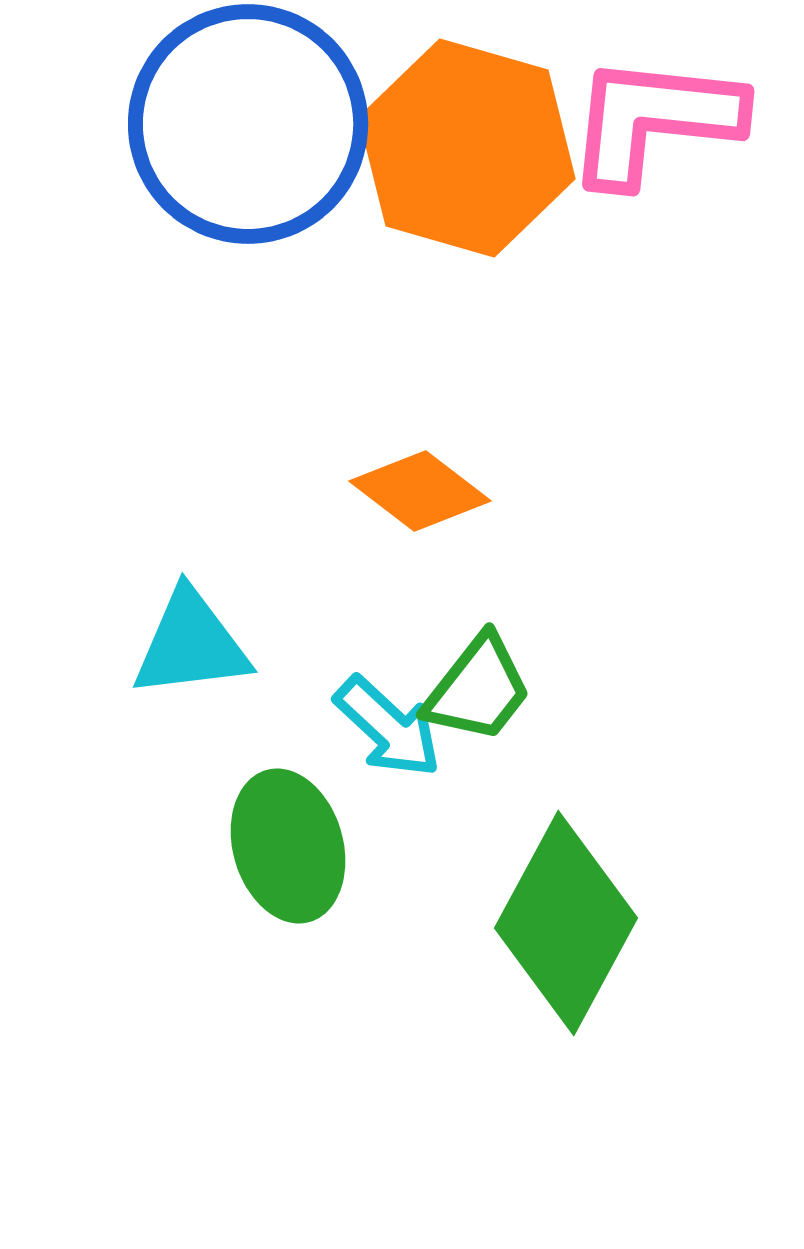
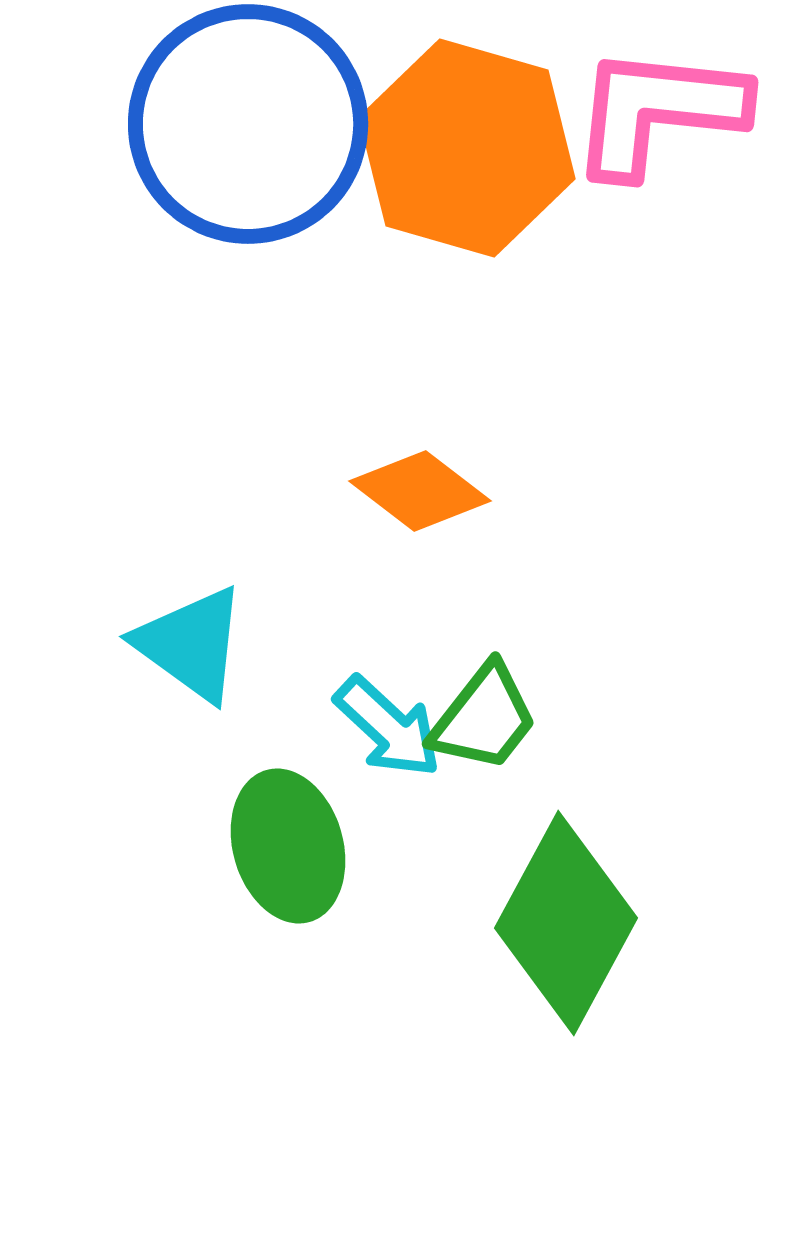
pink L-shape: moved 4 px right, 9 px up
cyan triangle: rotated 43 degrees clockwise
green trapezoid: moved 6 px right, 29 px down
